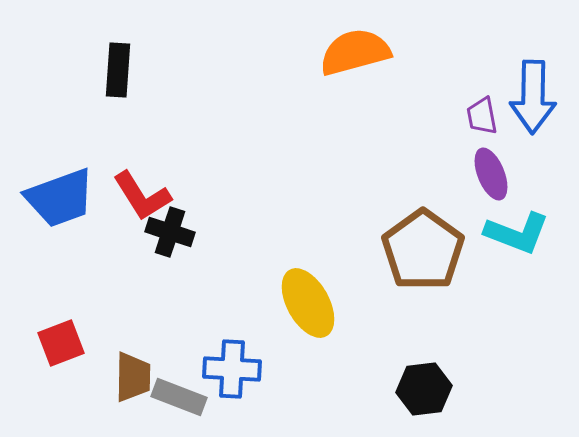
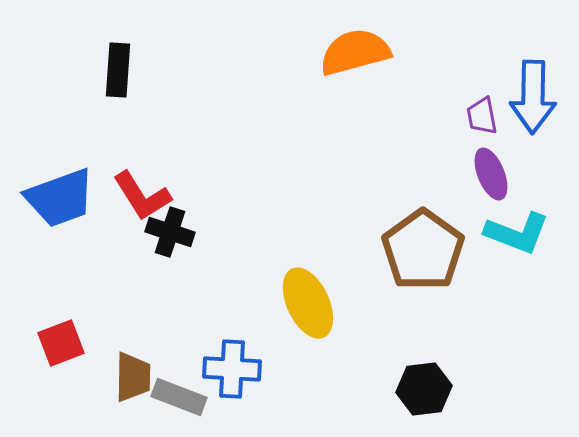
yellow ellipse: rotated 4 degrees clockwise
